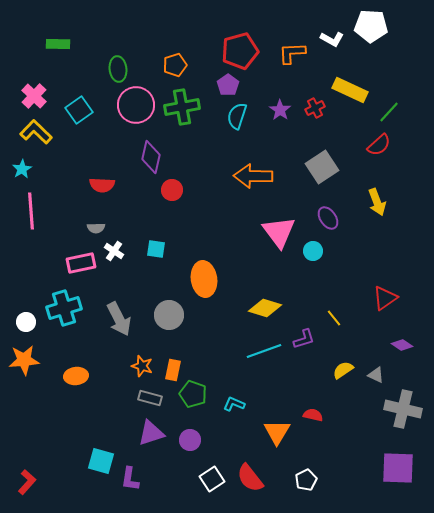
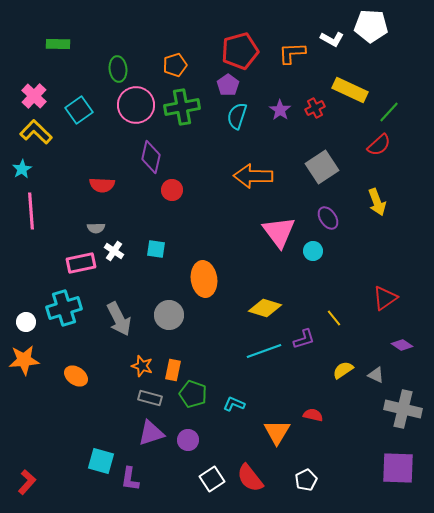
orange ellipse at (76, 376): rotated 40 degrees clockwise
purple circle at (190, 440): moved 2 px left
